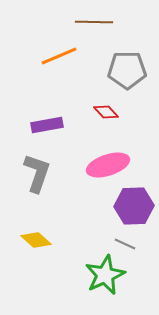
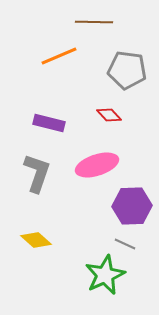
gray pentagon: rotated 9 degrees clockwise
red diamond: moved 3 px right, 3 px down
purple rectangle: moved 2 px right, 2 px up; rotated 24 degrees clockwise
pink ellipse: moved 11 px left
purple hexagon: moved 2 px left
